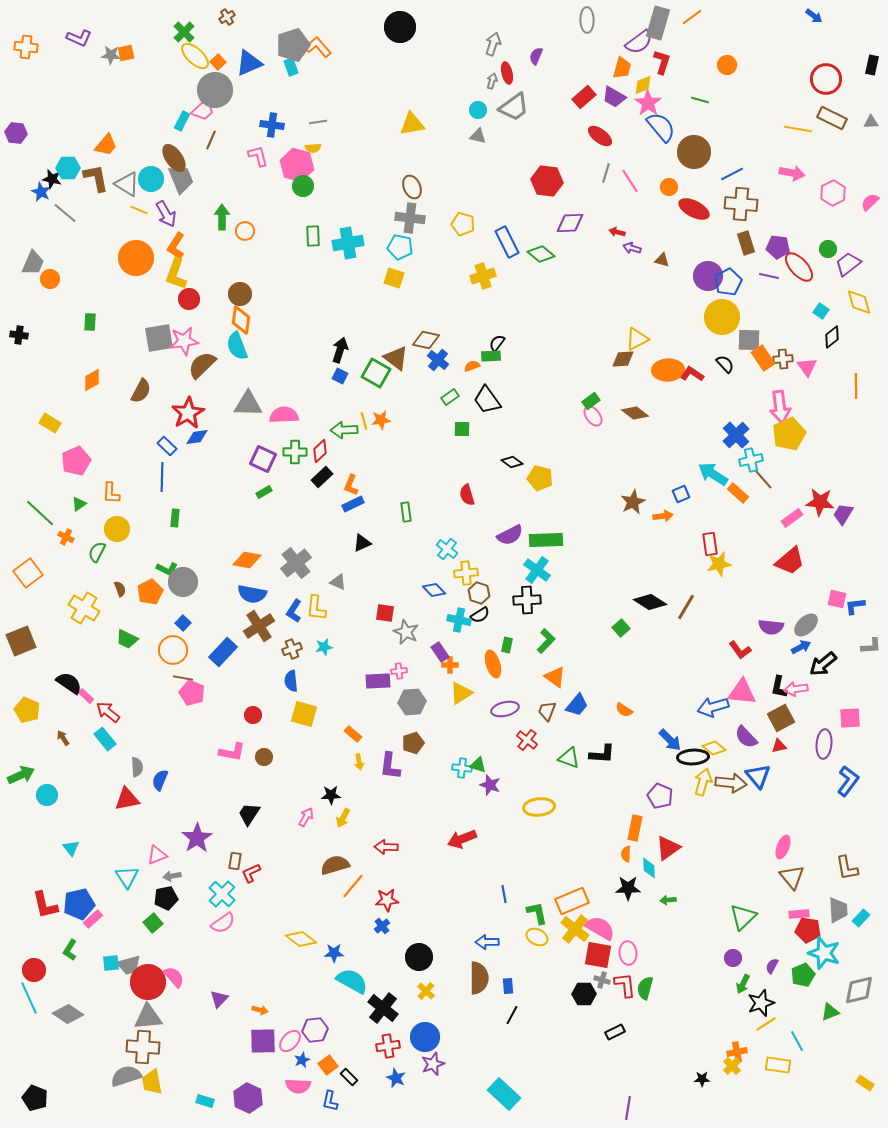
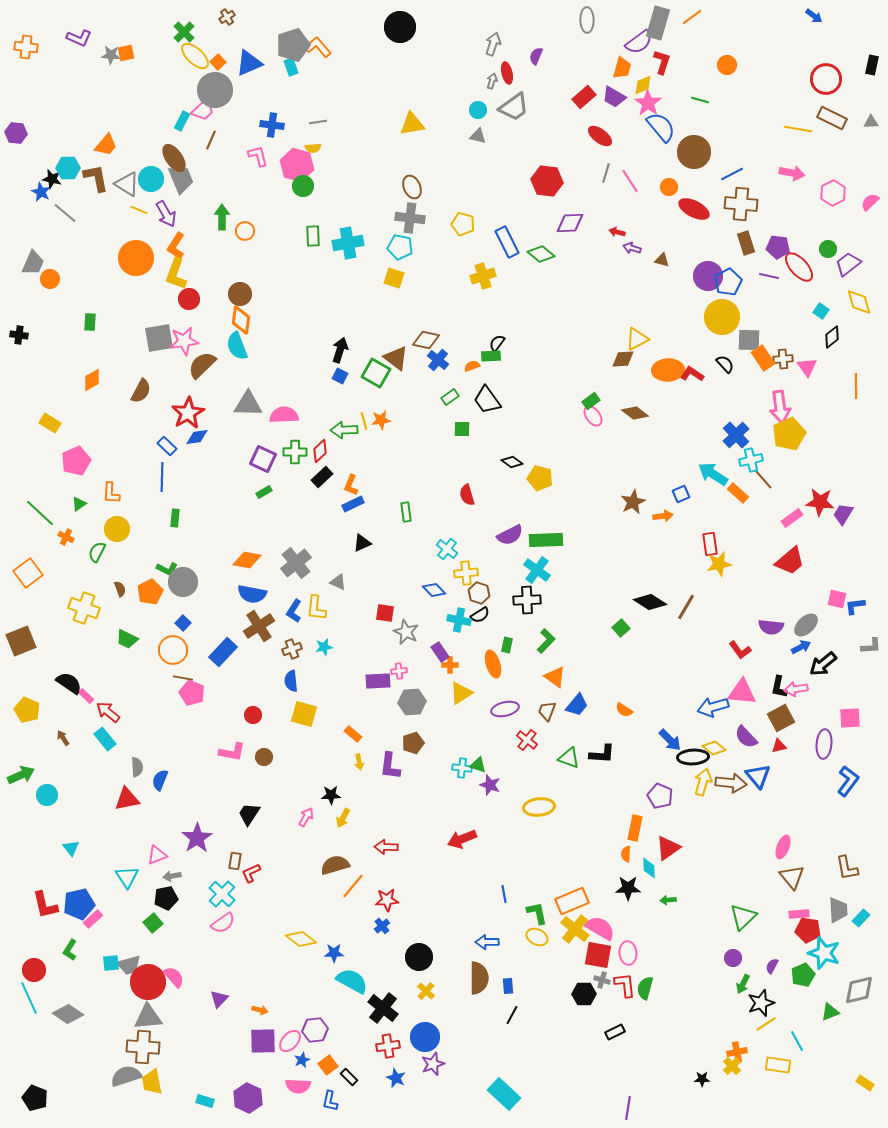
yellow cross at (84, 608): rotated 12 degrees counterclockwise
